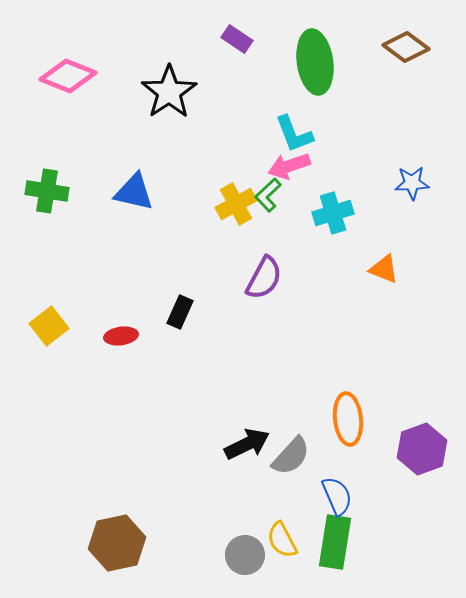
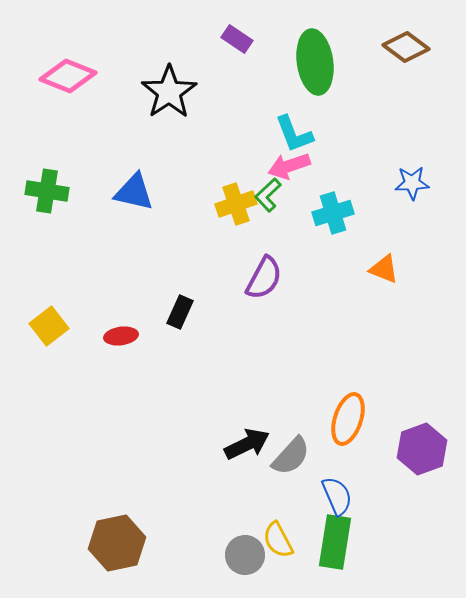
yellow cross: rotated 9 degrees clockwise
orange ellipse: rotated 24 degrees clockwise
yellow semicircle: moved 4 px left
